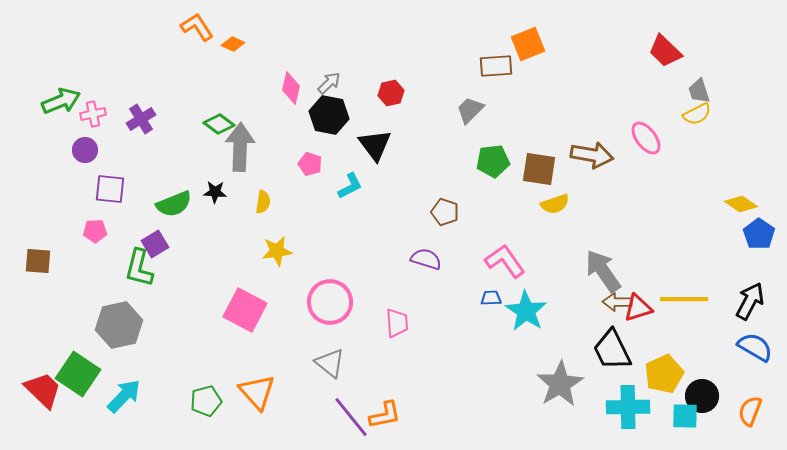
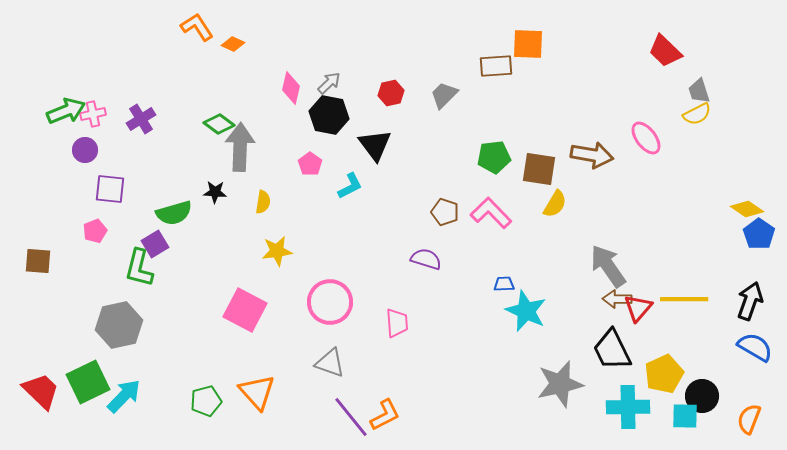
orange square at (528, 44): rotated 24 degrees clockwise
green arrow at (61, 101): moved 5 px right, 10 px down
gray trapezoid at (470, 110): moved 26 px left, 15 px up
green pentagon at (493, 161): moved 1 px right, 4 px up
pink pentagon at (310, 164): rotated 15 degrees clockwise
green semicircle at (174, 204): moved 9 px down; rotated 6 degrees clockwise
yellow semicircle at (555, 204): rotated 40 degrees counterclockwise
yellow diamond at (741, 204): moved 6 px right, 5 px down
pink pentagon at (95, 231): rotated 20 degrees counterclockwise
pink L-shape at (505, 261): moved 14 px left, 48 px up; rotated 9 degrees counterclockwise
gray arrow at (603, 271): moved 5 px right, 5 px up
blue trapezoid at (491, 298): moved 13 px right, 14 px up
black arrow at (750, 301): rotated 9 degrees counterclockwise
brown arrow at (617, 302): moved 3 px up
red triangle at (638, 308): rotated 32 degrees counterclockwise
cyan star at (526, 311): rotated 9 degrees counterclockwise
gray triangle at (330, 363): rotated 20 degrees counterclockwise
green square at (78, 374): moved 10 px right, 8 px down; rotated 30 degrees clockwise
gray star at (560, 384): rotated 18 degrees clockwise
red trapezoid at (43, 390): moved 2 px left, 1 px down
orange semicircle at (750, 411): moved 1 px left, 8 px down
orange L-shape at (385, 415): rotated 16 degrees counterclockwise
